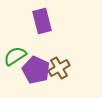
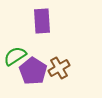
purple rectangle: rotated 10 degrees clockwise
purple pentagon: moved 3 px left, 1 px down; rotated 8 degrees clockwise
